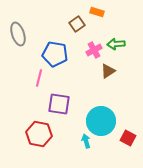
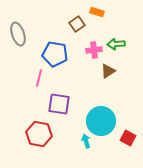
pink cross: rotated 21 degrees clockwise
